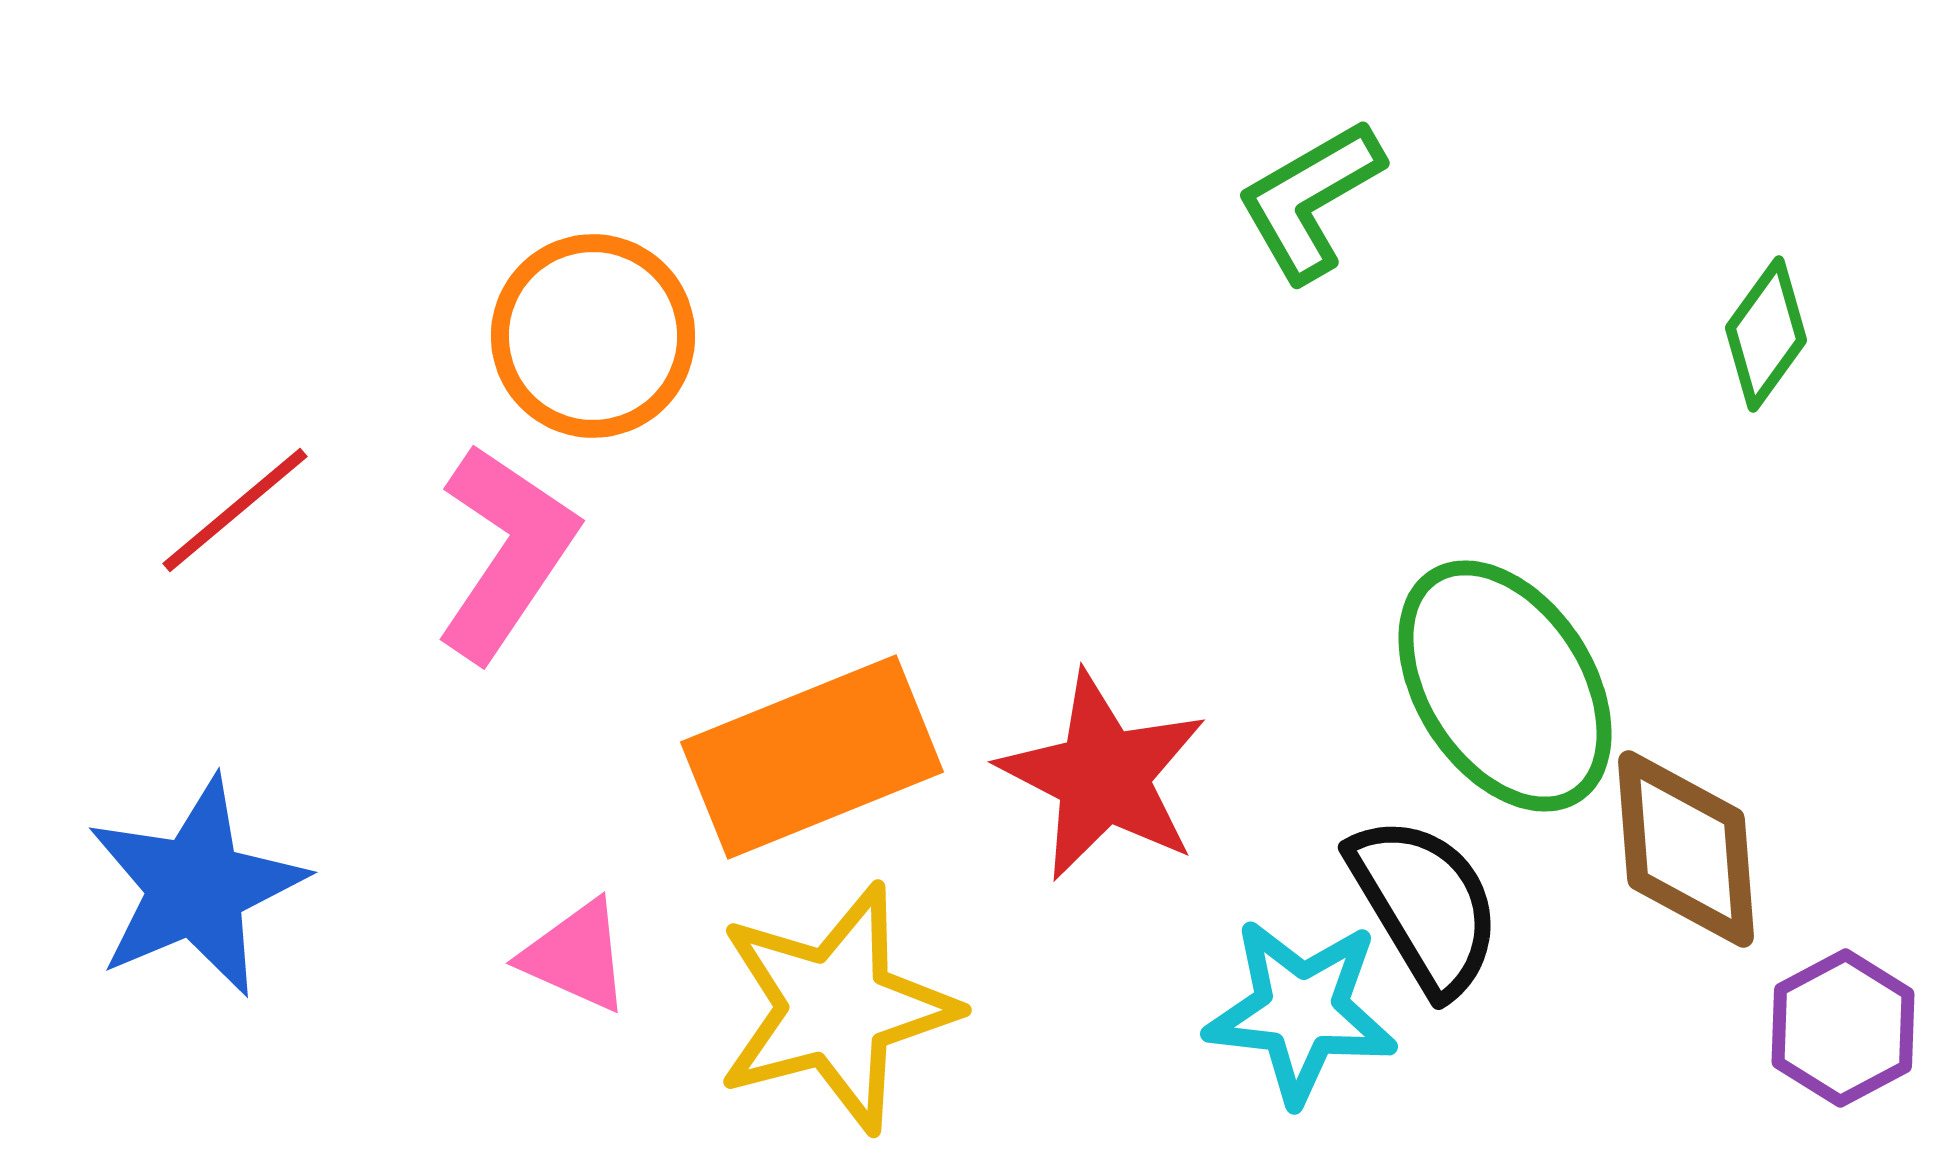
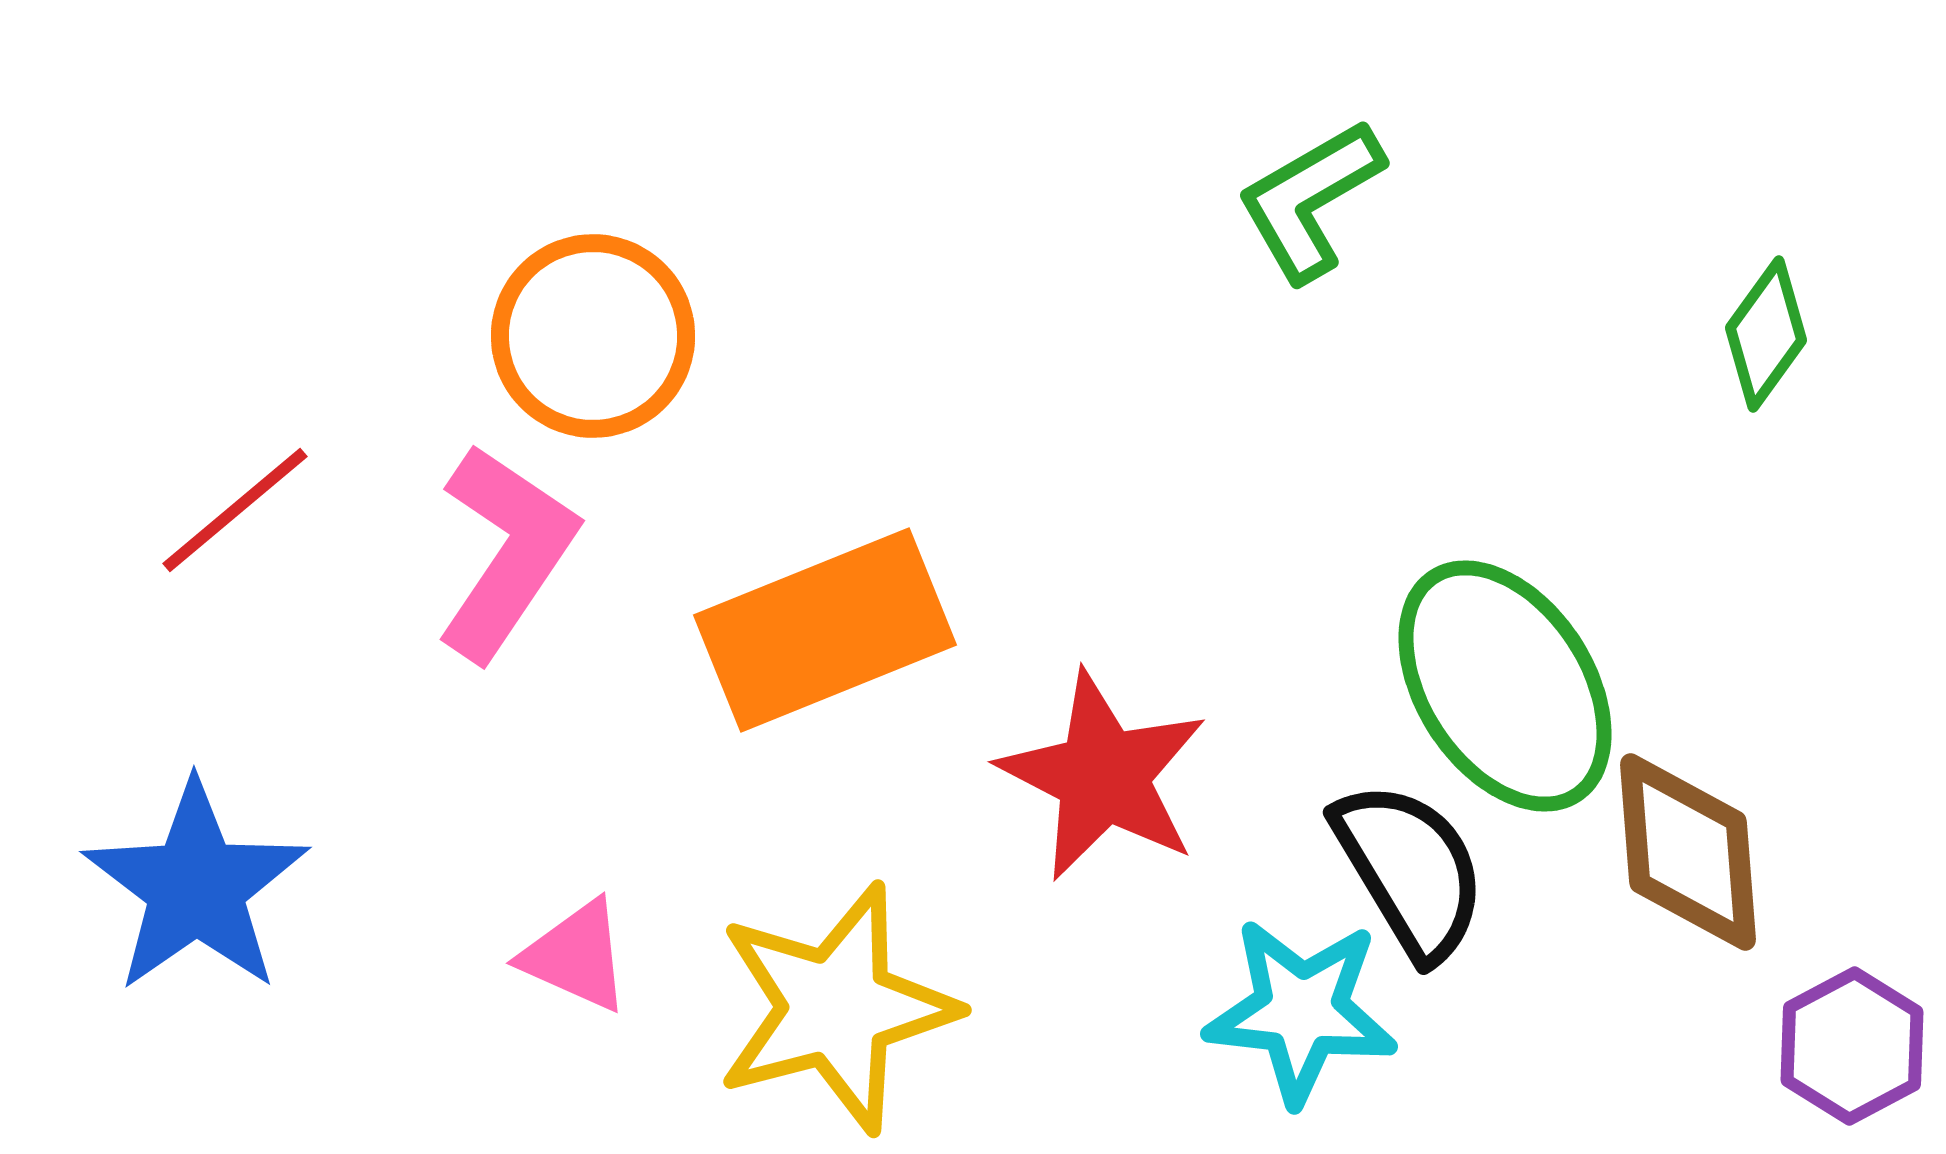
orange rectangle: moved 13 px right, 127 px up
brown diamond: moved 2 px right, 3 px down
blue star: rotated 12 degrees counterclockwise
black semicircle: moved 15 px left, 35 px up
purple hexagon: moved 9 px right, 18 px down
